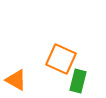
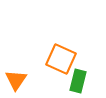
orange triangle: rotated 35 degrees clockwise
